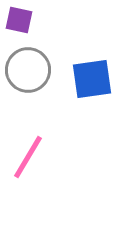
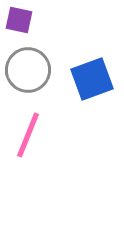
blue square: rotated 12 degrees counterclockwise
pink line: moved 22 px up; rotated 9 degrees counterclockwise
